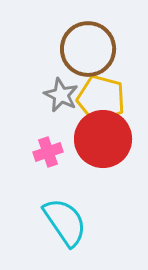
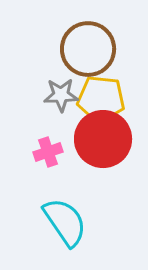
gray star: rotated 28 degrees counterclockwise
yellow pentagon: rotated 9 degrees counterclockwise
